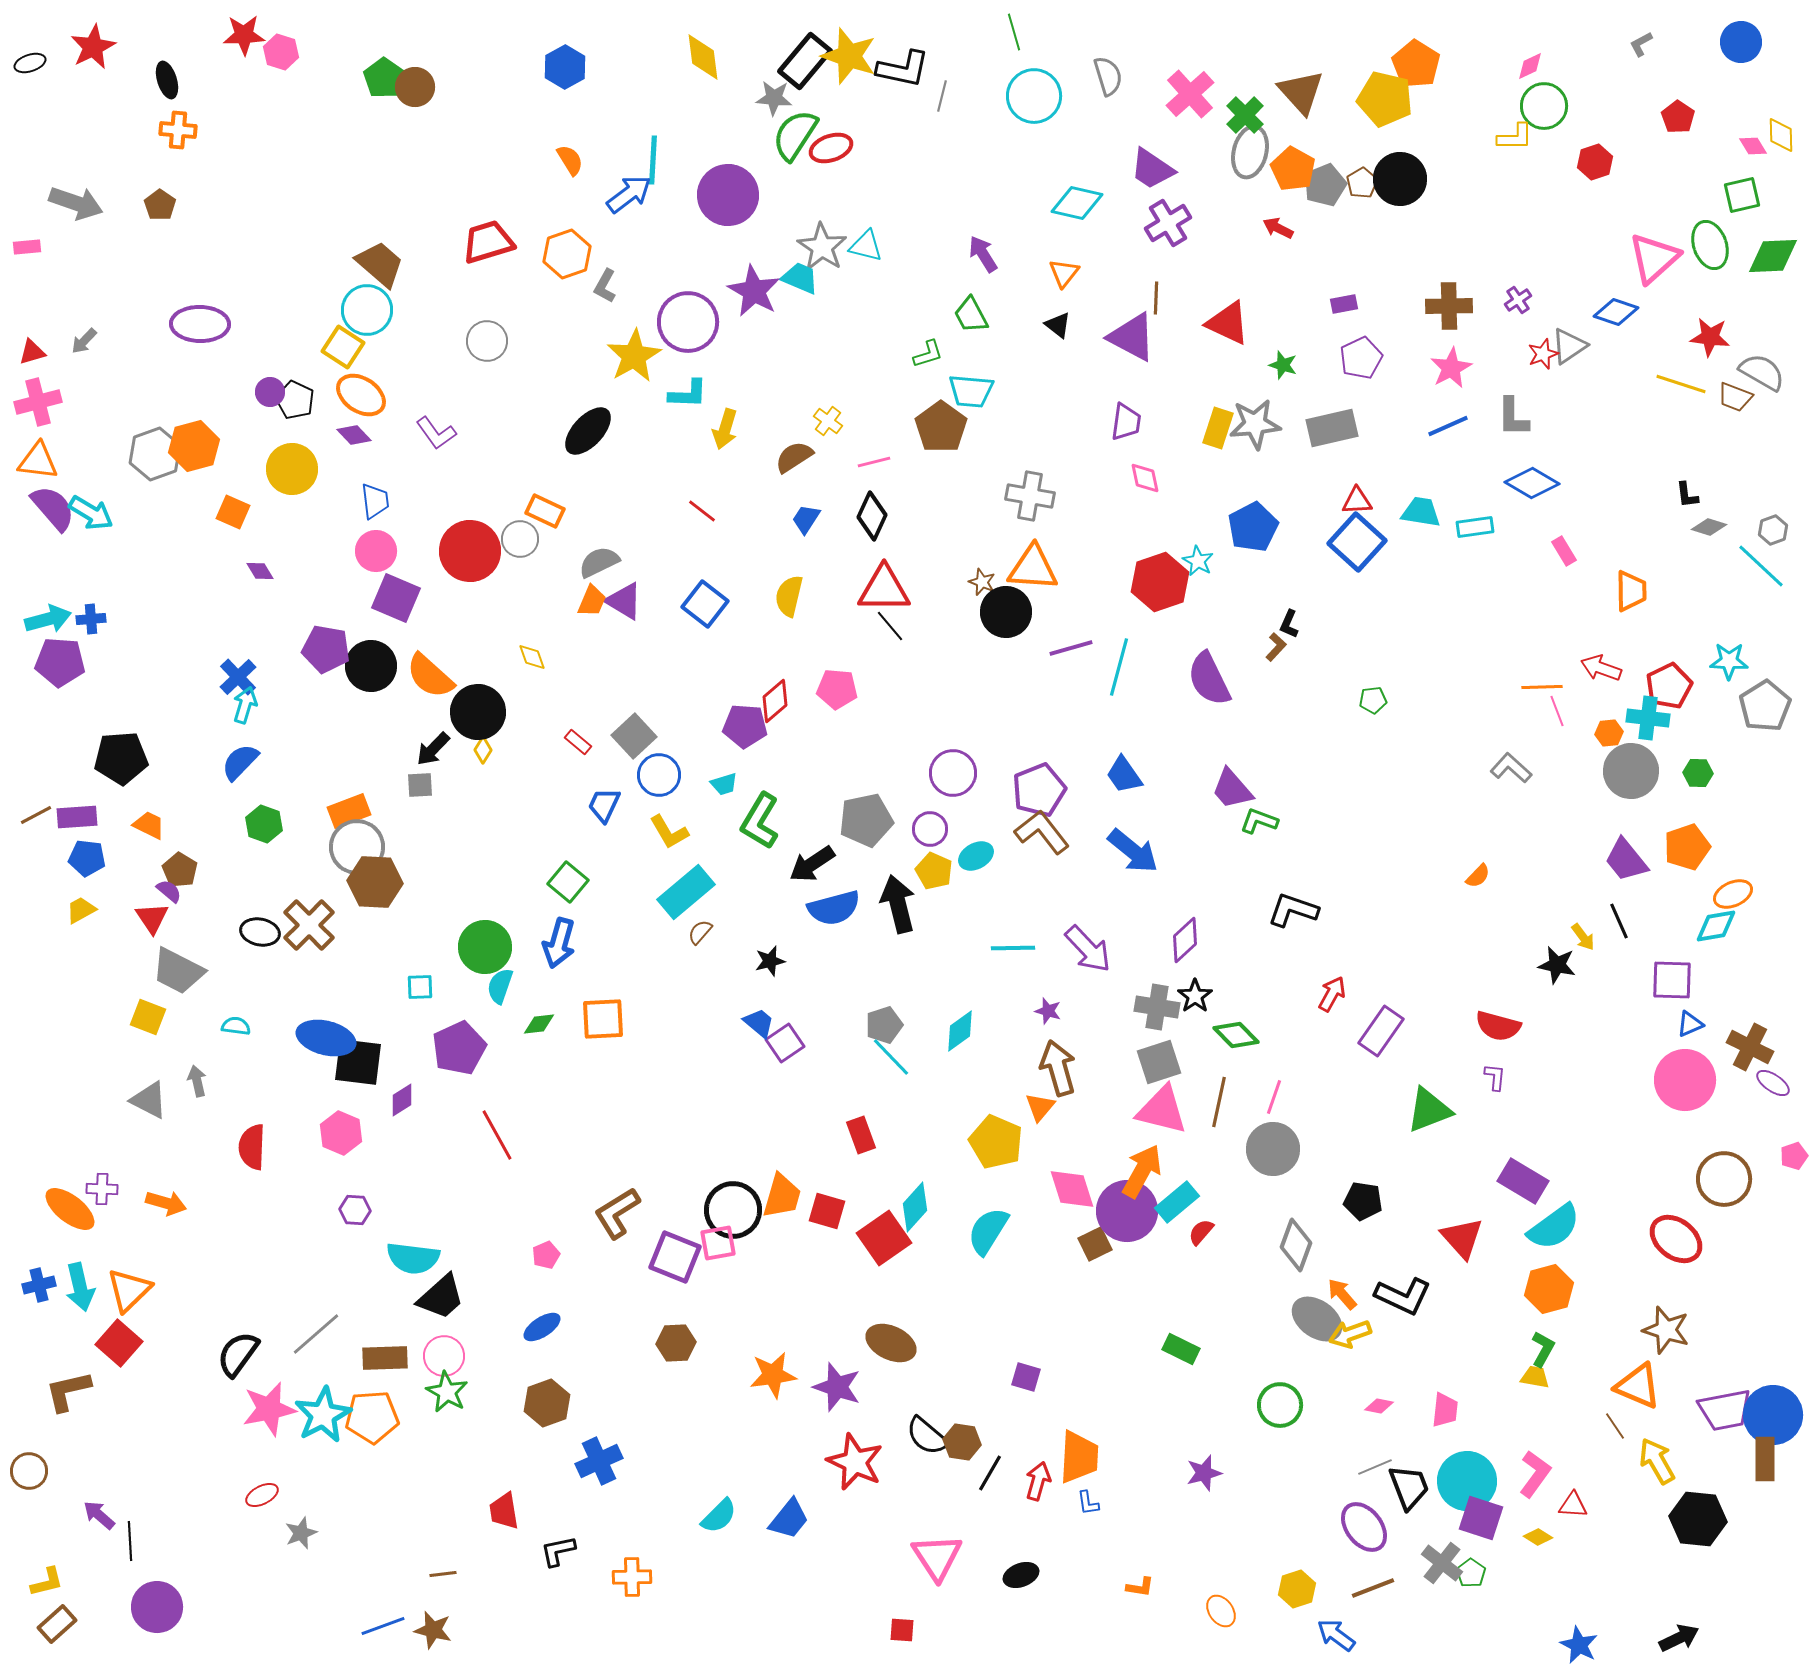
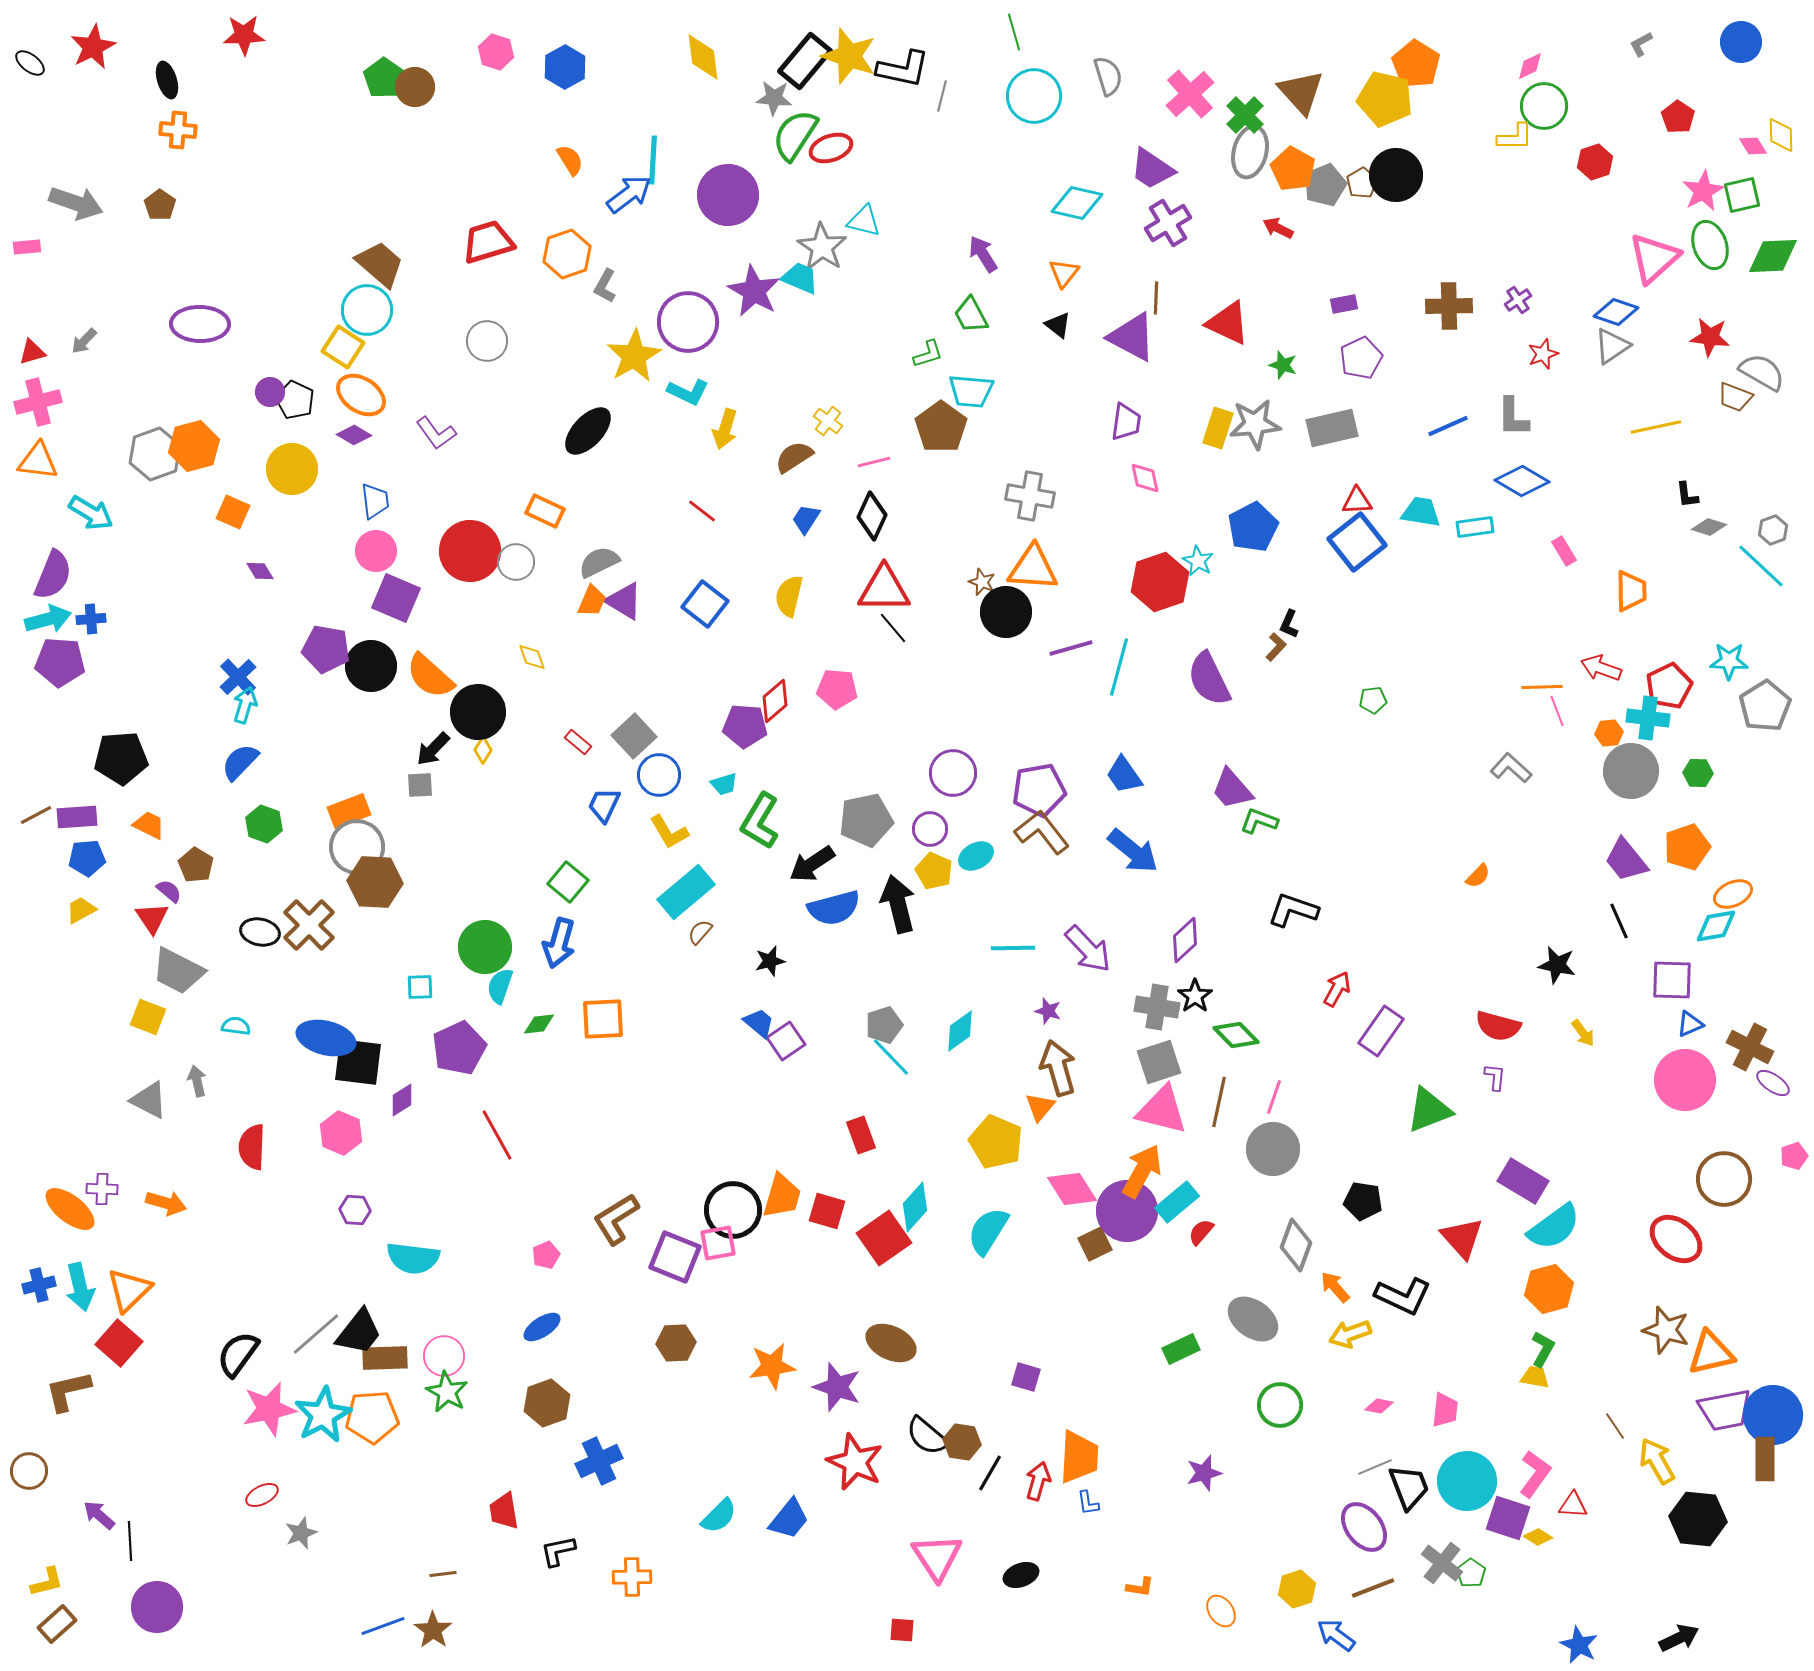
pink hexagon at (281, 52): moved 215 px right
black ellipse at (30, 63): rotated 56 degrees clockwise
black circle at (1400, 179): moved 4 px left, 4 px up
cyan triangle at (866, 246): moved 2 px left, 25 px up
gray triangle at (1569, 346): moved 43 px right
pink star at (1451, 368): moved 252 px right, 177 px up
yellow line at (1681, 384): moved 25 px left, 43 px down; rotated 30 degrees counterclockwise
cyan L-shape at (688, 394): moved 2 px up; rotated 24 degrees clockwise
purple diamond at (354, 435): rotated 16 degrees counterclockwise
blue diamond at (1532, 483): moved 10 px left, 2 px up
purple semicircle at (53, 508): moved 67 px down; rotated 63 degrees clockwise
gray circle at (520, 539): moved 4 px left, 23 px down
blue square at (1357, 542): rotated 10 degrees clockwise
black line at (890, 626): moved 3 px right, 2 px down
purple pentagon at (1039, 790): rotated 12 degrees clockwise
blue pentagon at (87, 858): rotated 12 degrees counterclockwise
brown pentagon at (180, 870): moved 16 px right, 5 px up
yellow arrow at (1583, 937): moved 96 px down
red arrow at (1332, 994): moved 5 px right, 5 px up
purple square at (785, 1043): moved 1 px right, 2 px up
pink diamond at (1072, 1189): rotated 15 degrees counterclockwise
brown L-shape at (617, 1213): moved 1 px left, 6 px down
orange arrow at (1342, 1294): moved 7 px left, 7 px up
black trapezoid at (441, 1297): moved 82 px left, 35 px down; rotated 10 degrees counterclockwise
gray ellipse at (1317, 1319): moved 64 px left
green rectangle at (1181, 1349): rotated 51 degrees counterclockwise
orange star at (773, 1375): moved 1 px left, 9 px up
orange triangle at (1638, 1386): moved 73 px right, 33 px up; rotated 36 degrees counterclockwise
purple square at (1481, 1518): moved 27 px right
brown star at (433, 1630): rotated 21 degrees clockwise
